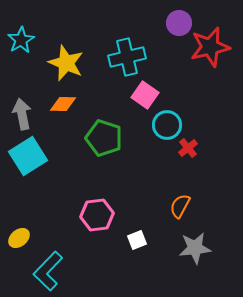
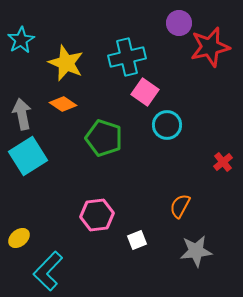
pink square: moved 3 px up
orange diamond: rotated 32 degrees clockwise
red cross: moved 35 px right, 14 px down
gray star: moved 1 px right, 3 px down
